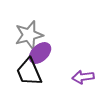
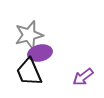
purple ellipse: rotated 30 degrees clockwise
purple arrow: rotated 30 degrees counterclockwise
